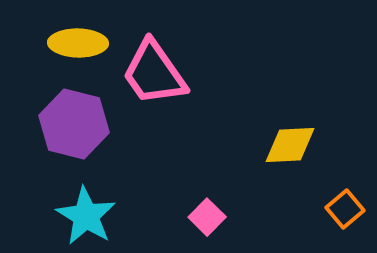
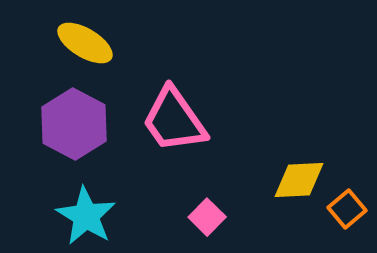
yellow ellipse: moved 7 px right; rotated 30 degrees clockwise
pink trapezoid: moved 20 px right, 47 px down
purple hexagon: rotated 14 degrees clockwise
yellow diamond: moved 9 px right, 35 px down
orange square: moved 2 px right
